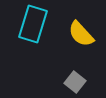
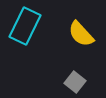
cyan rectangle: moved 8 px left, 2 px down; rotated 9 degrees clockwise
